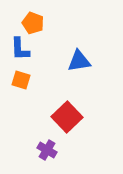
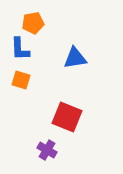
orange pentagon: rotated 30 degrees counterclockwise
blue triangle: moved 4 px left, 3 px up
red square: rotated 24 degrees counterclockwise
